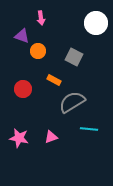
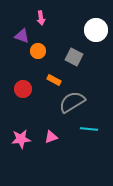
white circle: moved 7 px down
pink star: moved 2 px right, 1 px down; rotated 18 degrees counterclockwise
